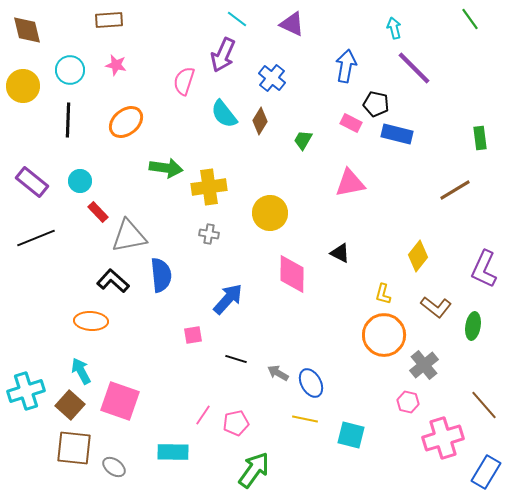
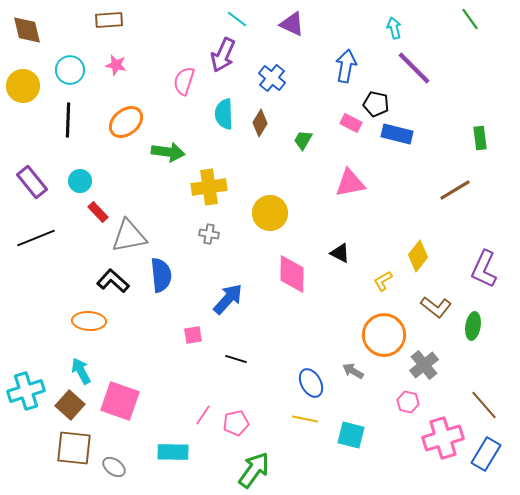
cyan semicircle at (224, 114): rotated 36 degrees clockwise
brown diamond at (260, 121): moved 2 px down
green arrow at (166, 168): moved 2 px right, 16 px up
purple rectangle at (32, 182): rotated 12 degrees clockwise
yellow L-shape at (383, 294): moved 13 px up; rotated 45 degrees clockwise
orange ellipse at (91, 321): moved 2 px left
gray arrow at (278, 373): moved 75 px right, 2 px up
blue rectangle at (486, 472): moved 18 px up
